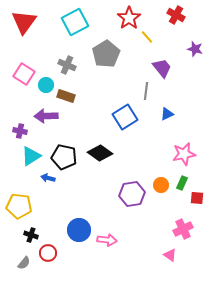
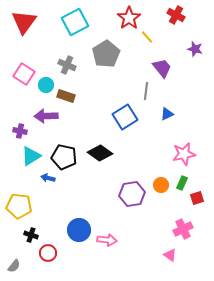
red square: rotated 24 degrees counterclockwise
gray semicircle: moved 10 px left, 3 px down
